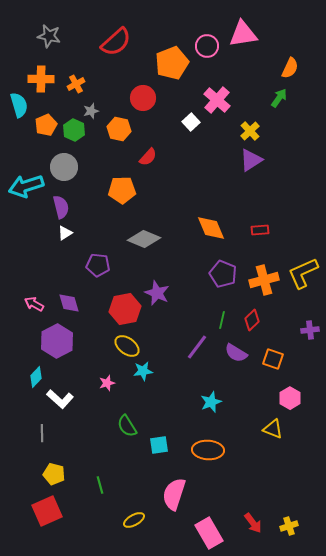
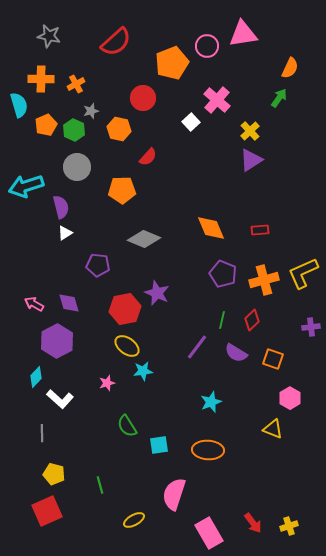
gray circle at (64, 167): moved 13 px right
purple cross at (310, 330): moved 1 px right, 3 px up
